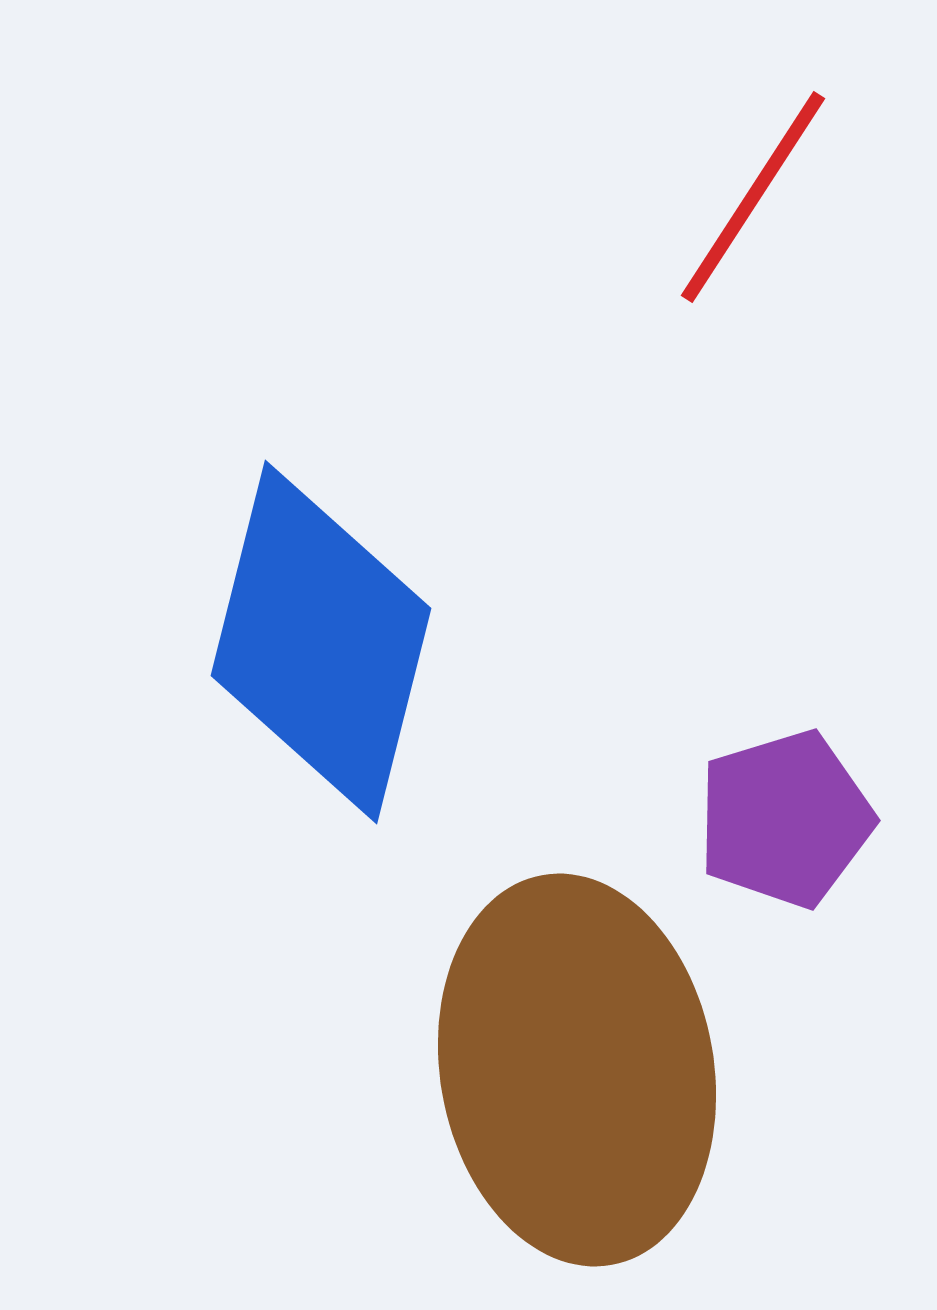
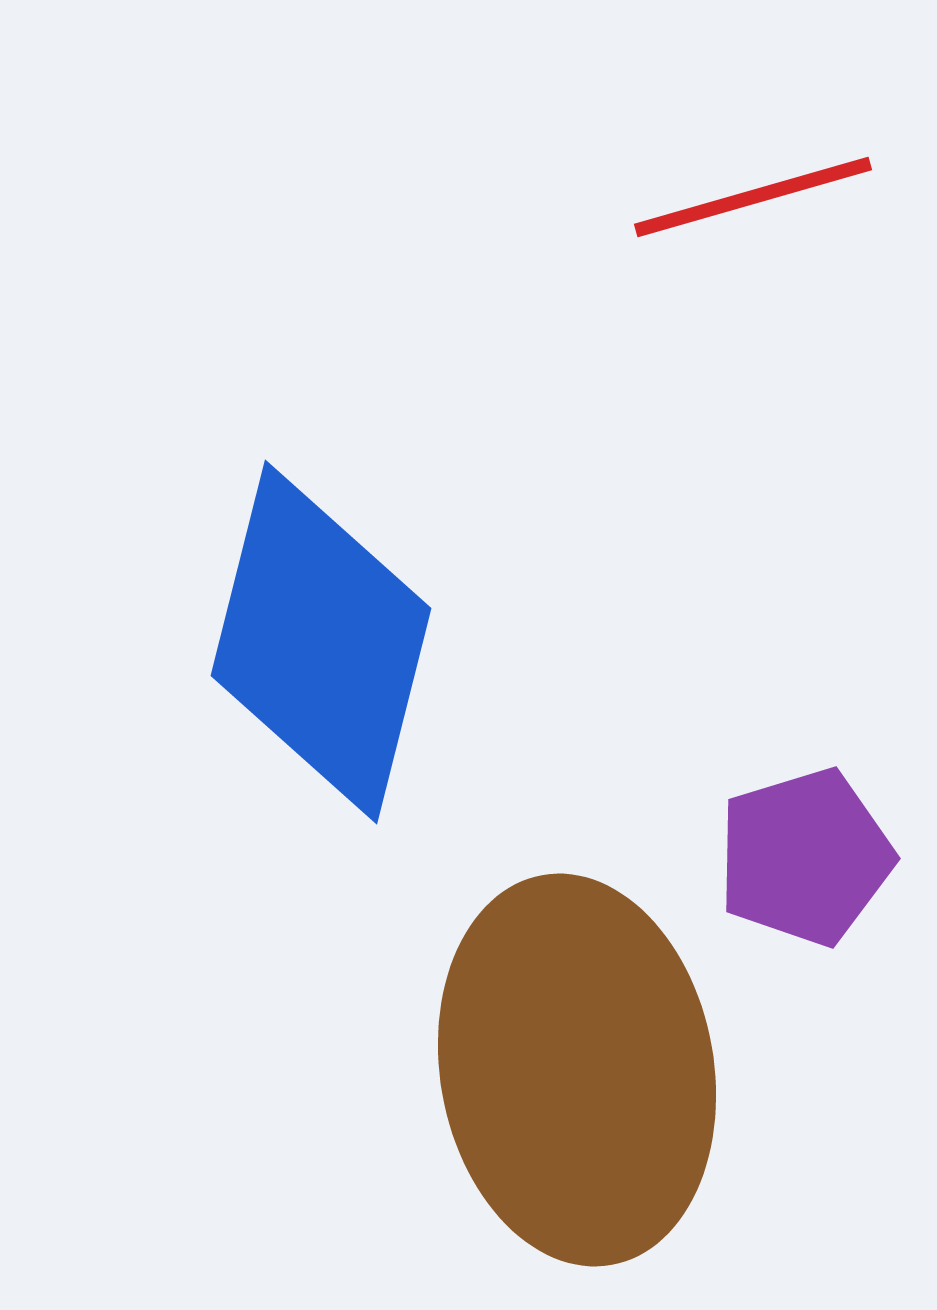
red line: rotated 41 degrees clockwise
purple pentagon: moved 20 px right, 38 px down
